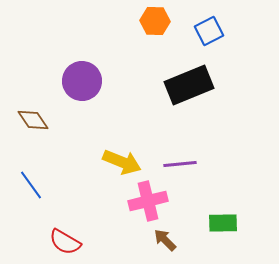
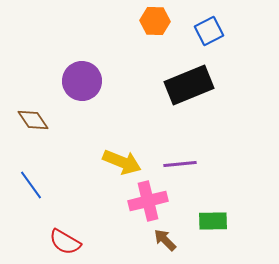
green rectangle: moved 10 px left, 2 px up
